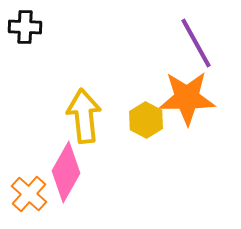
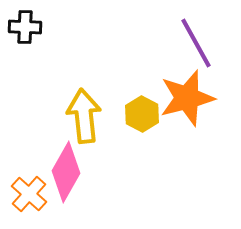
orange star: rotated 14 degrees counterclockwise
yellow hexagon: moved 4 px left, 6 px up
